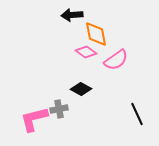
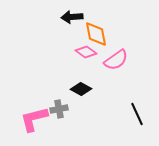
black arrow: moved 2 px down
